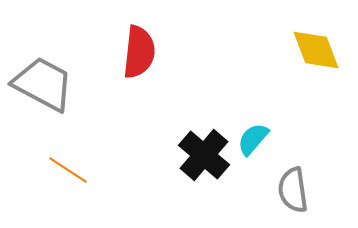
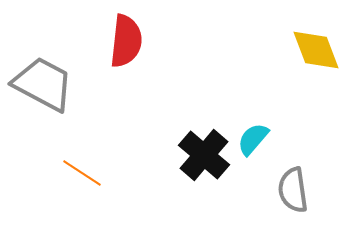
red semicircle: moved 13 px left, 11 px up
orange line: moved 14 px right, 3 px down
